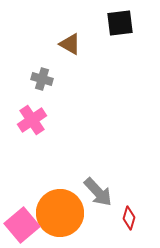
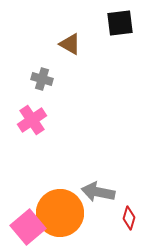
gray arrow: rotated 144 degrees clockwise
pink square: moved 6 px right, 2 px down
